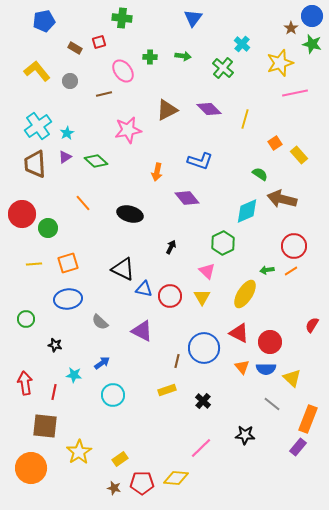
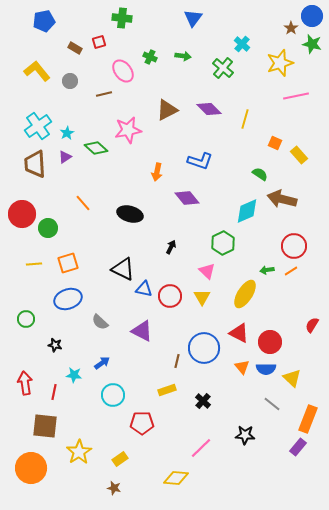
green cross at (150, 57): rotated 24 degrees clockwise
pink line at (295, 93): moved 1 px right, 3 px down
orange square at (275, 143): rotated 32 degrees counterclockwise
green diamond at (96, 161): moved 13 px up
blue ellipse at (68, 299): rotated 12 degrees counterclockwise
red pentagon at (142, 483): moved 60 px up
